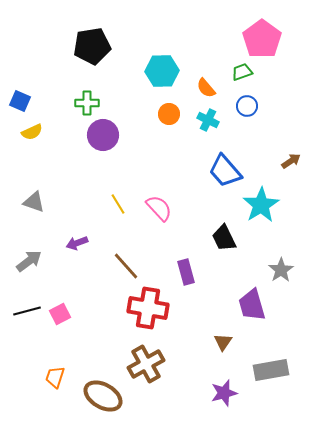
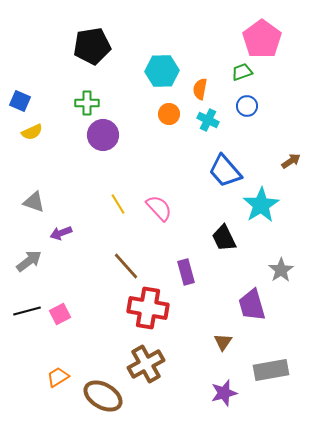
orange semicircle: moved 6 px left, 1 px down; rotated 50 degrees clockwise
purple arrow: moved 16 px left, 10 px up
orange trapezoid: moved 3 px right; rotated 40 degrees clockwise
